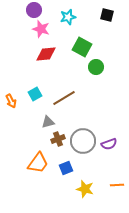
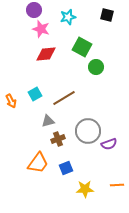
gray triangle: moved 1 px up
gray circle: moved 5 px right, 10 px up
yellow star: rotated 18 degrees counterclockwise
